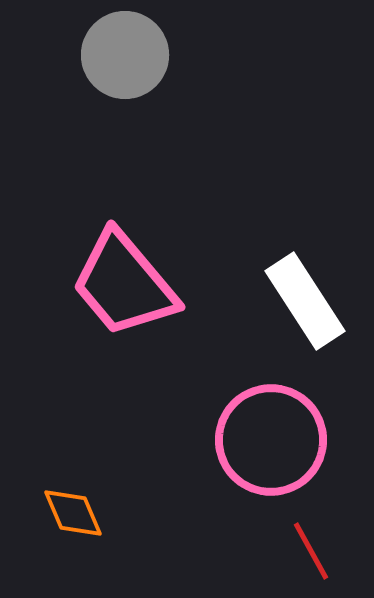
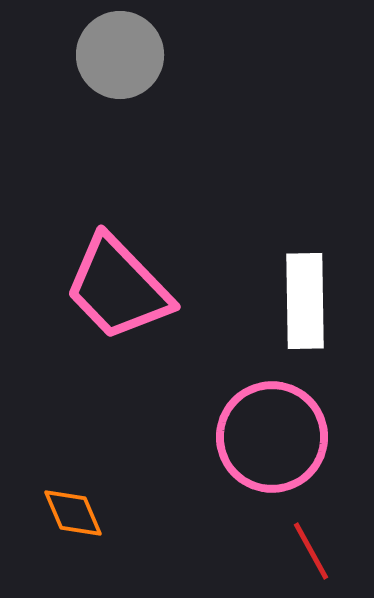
gray circle: moved 5 px left
pink trapezoid: moved 6 px left, 4 px down; rotated 4 degrees counterclockwise
white rectangle: rotated 32 degrees clockwise
pink circle: moved 1 px right, 3 px up
